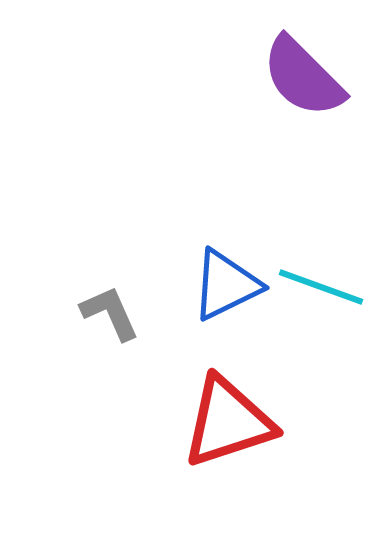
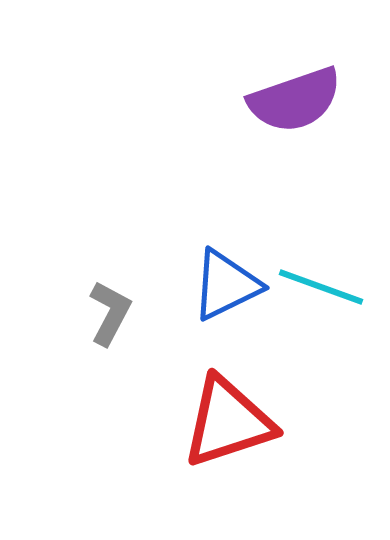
purple semicircle: moved 8 px left, 23 px down; rotated 64 degrees counterclockwise
gray L-shape: rotated 52 degrees clockwise
